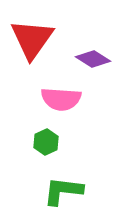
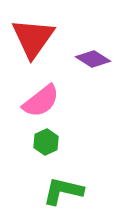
red triangle: moved 1 px right, 1 px up
pink semicircle: moved 20 px left, 2 px down; rotated 42 degrees counterclockwise
green L-shape: rotated 6 degrees clockwise
